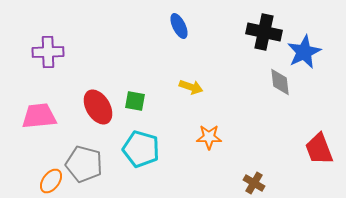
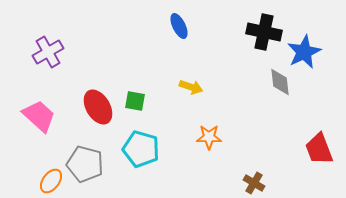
purple cross: rotated 28 degrees counterclockwise
pink trapezoid: rotated 48 degrees clockwise
gray pentagon: moved 1 px right
